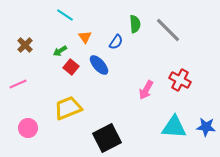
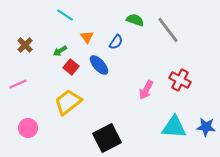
green semicircle: moved 4 px up; rotated 66 degrees counterclockwise
gray line: rotated 8 degrees clockwise
orange triangle: moved 2 px right
yellow trapezoid: moved 6 px up; rotated 16 degrees counterclockwise
